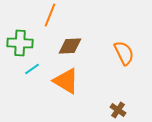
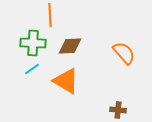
orange line: rotated 25 degrees counterclockwise
green cross: moved 13 px right
orange semicircle: rotated 15 degrees counterclockwise
brown cross: rotated 28 degrees counterclockwise
